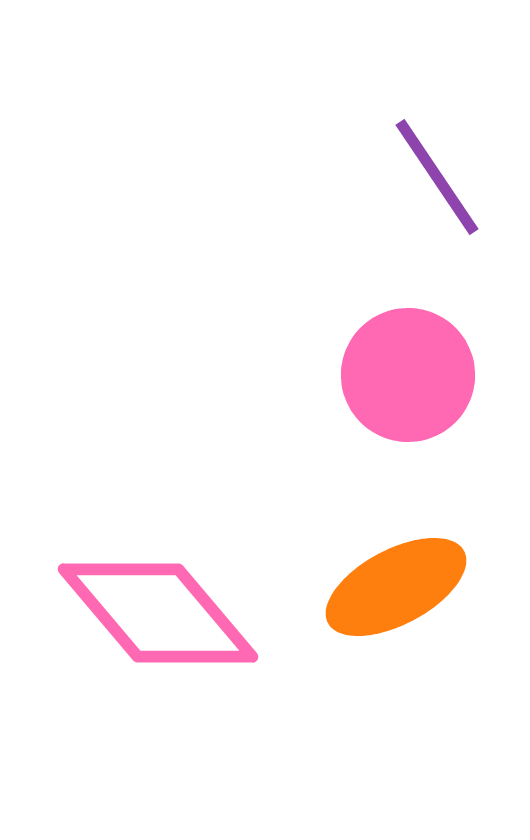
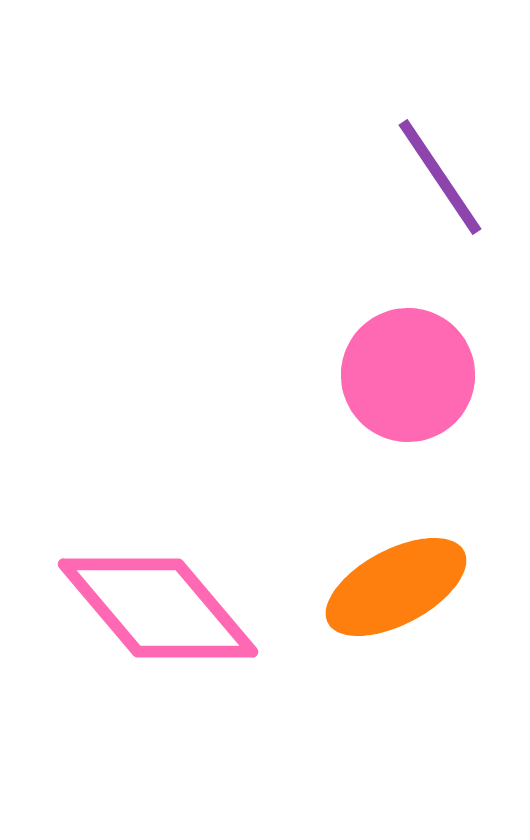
purple line: moved 3 px right
pink diamond: moved 5 px up
